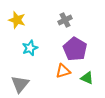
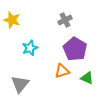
yellow star: moved 5 px left
orange triangle: moved 1 px left
